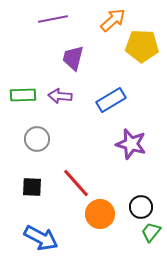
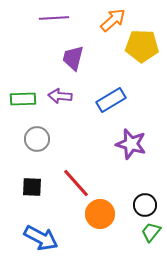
purple line: moved 1 px right, 1 px up; rotated 8 degrees clockwise
green rectangle: moved 4 px down
black circle: moved 4 px right, 2 px up
